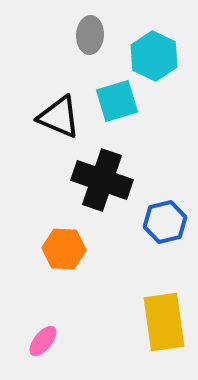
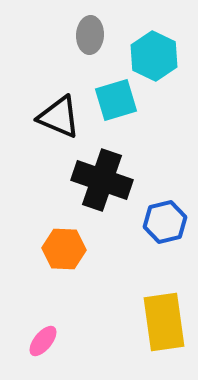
cyan square: moved 1 px left, 1 px up
